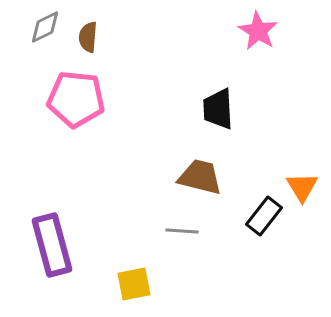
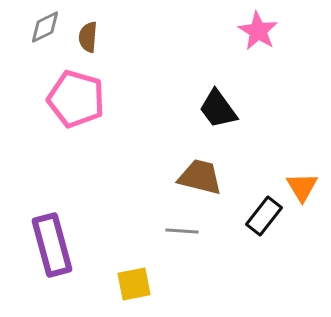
pink pentagon: rotated 10 degrees clockwise
black trapezoid: rotated 33 degrees counterclockwise
